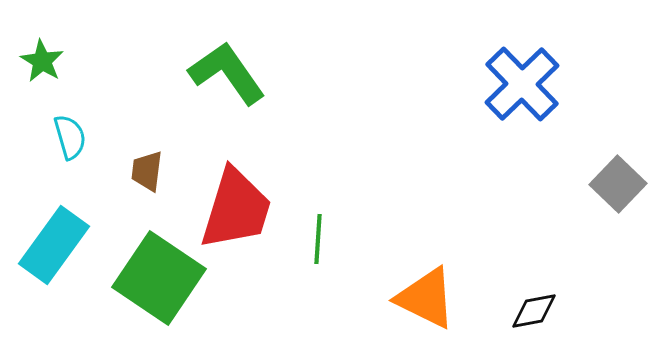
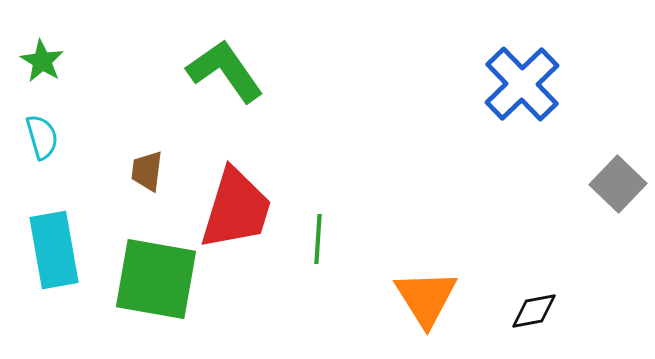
green L-shape: moved 2 px left, 2 px up
cyan semicircle: moved 28 px left
cyan rectangle: moved 5 px down; rotated 46 degrees counterclockwise
green square: moved 3 px left, 1 px down; rotated 24 degrees counterclockwise
orange triangle: rotated 32 degrees clockwise
